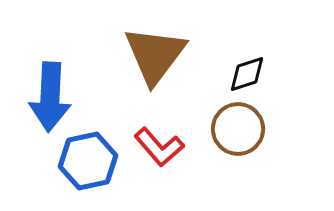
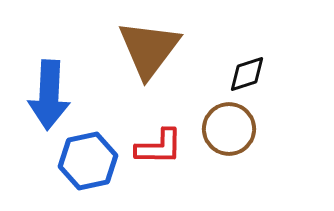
brown triangle: moved 6 px left, 6 px up
blue arrow: moved 1 px left, 2 px up
brown circle: moved 9 px left
red L-shape: rotated 48 degrees counterclockwise
